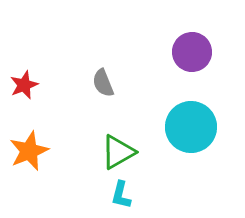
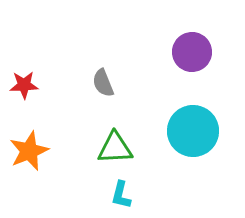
red star: rotated 20 degrees clockwise
cyan circle: moved 2 px right, 4 px down
green triangle: moved 3 px left, 4 px up; rotated 27 degrees clockwise
